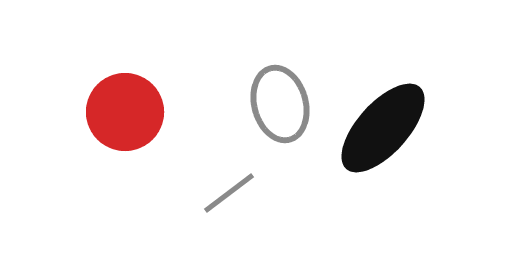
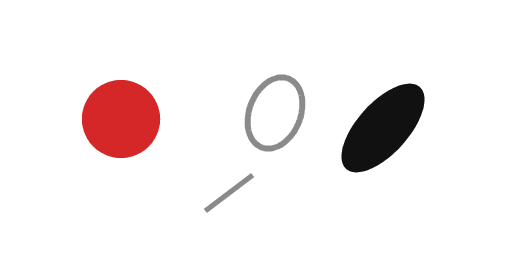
gray ellipse: moved 5 px left, 9 px down; rotated 36 degrees clockwise
red circle: moved 4 px left, 7 px down
